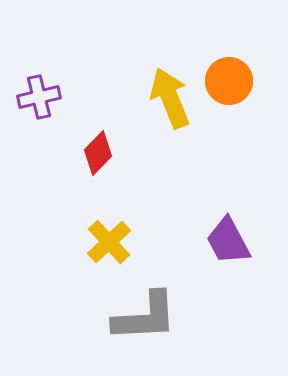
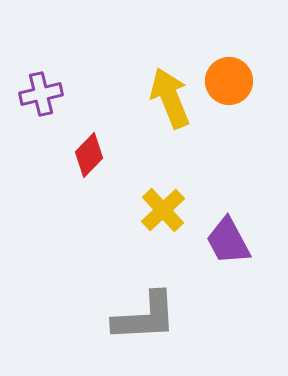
purple cross: moved 2 px right, 3 px up
red diamond: moved 9 px left, 2 px down
yellow cross: moved 54 px right, 32 px up
